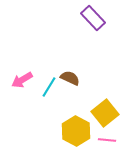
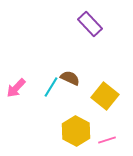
purple rectangle: moved 3 px left, 6 px down
pink arrow: moved 6 px left, 8 px down; rotated 15 degrees counterclockwise
cyan line: moved 2 px right
yellow square: moved 17 px up; rotated 12 degrees counterclockwise
pink line: rotated 24 degrees counterclockwise
